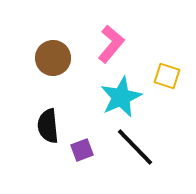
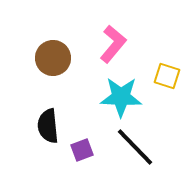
pink L-shape: moved 2 px right
cyan star: rotated 27 degrees clockwise
